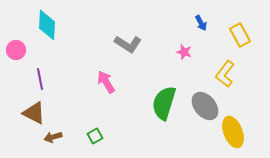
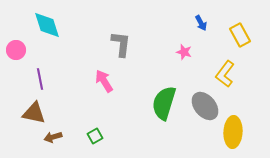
cyan diamond: rotated 20 degrees counterclockwise
gray L-shape: moved 7 px left; rotated 116 degrees counterclockwise
pink arrow: moved 2 px left, 1 px up
brown triangle: rotated 15 degrees counterclockwise
yellow ellipse: rotated 24 degrees clockwise
